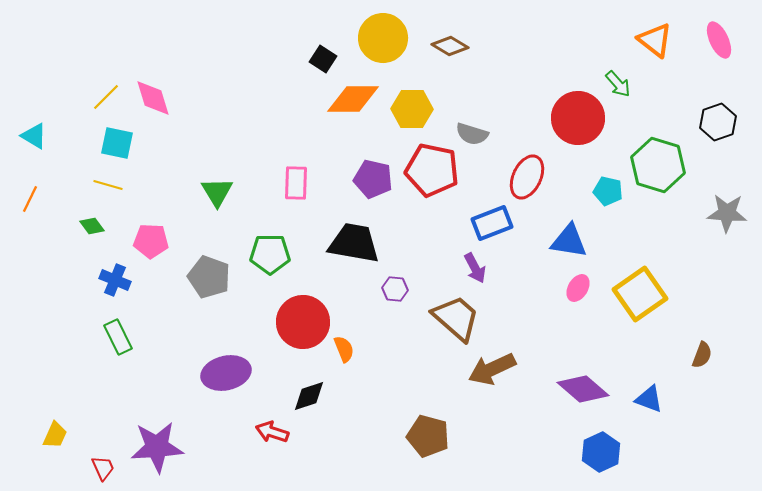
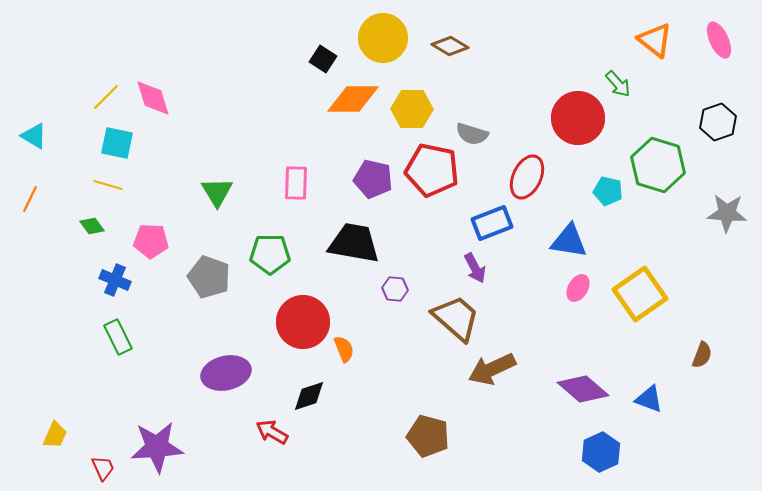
red arrow at (272, 432): rotated 12 degrees clockwise
